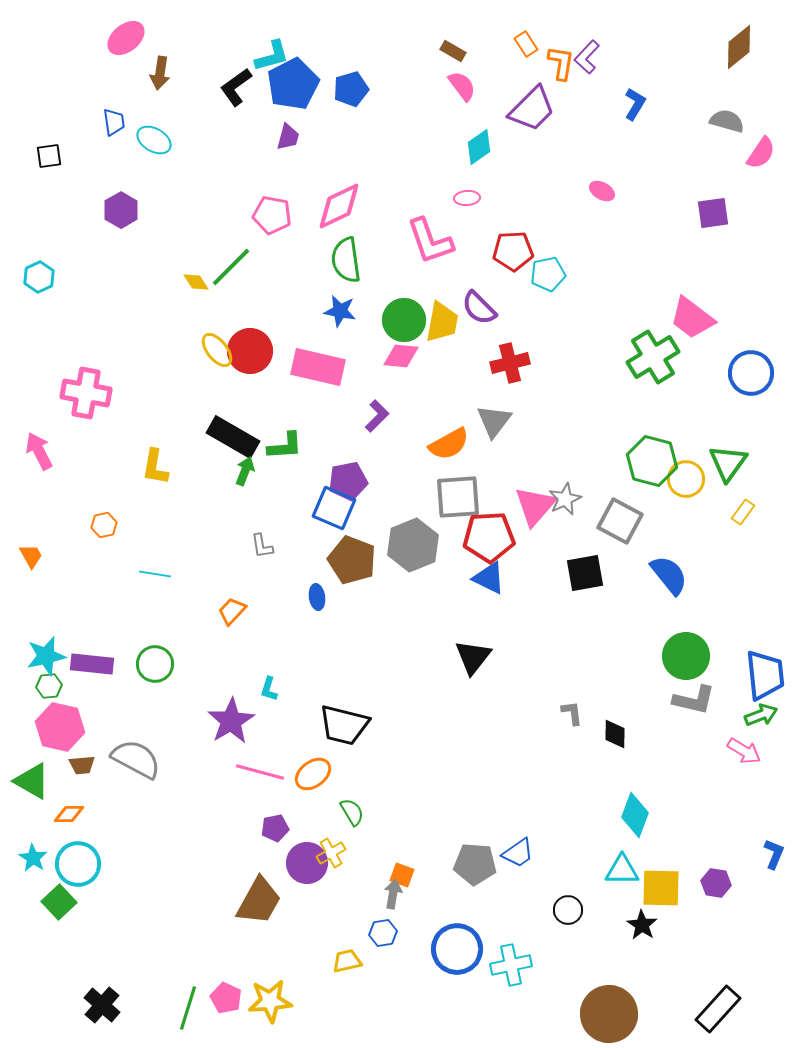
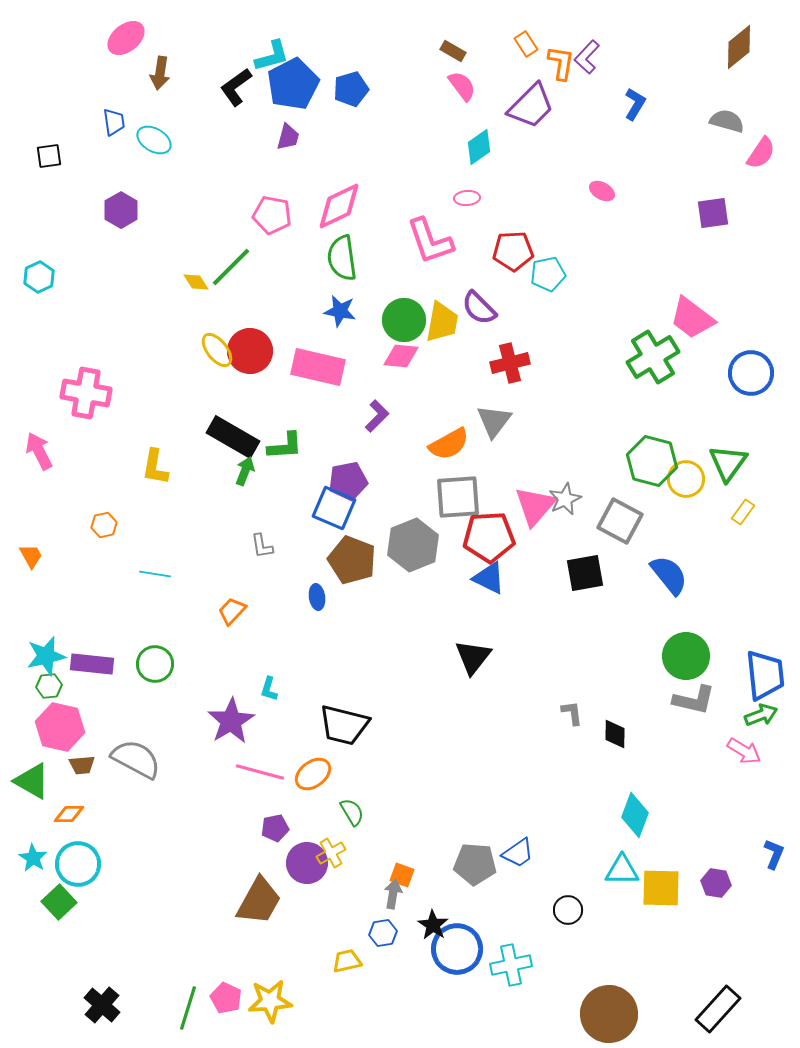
purple trapezoid at (532, 109): moved 1 px left, 3 px up
green semicircle at (346, 260): moved 4 px left, 2 px up
black star at (642, 925): moved 209 px left
